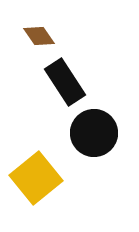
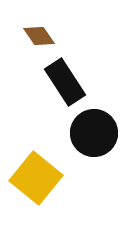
yellow square: rotated 12 degrees counterclockwise
